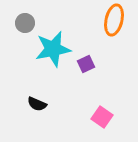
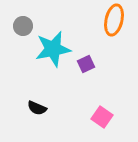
gray circle: moved 2 px left, 3 px down
black semicircle: moved 4 px down
